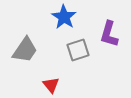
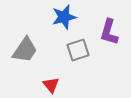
blue star: rotated 25 degrees clockwise
purple L-shape: moved 2 px up
